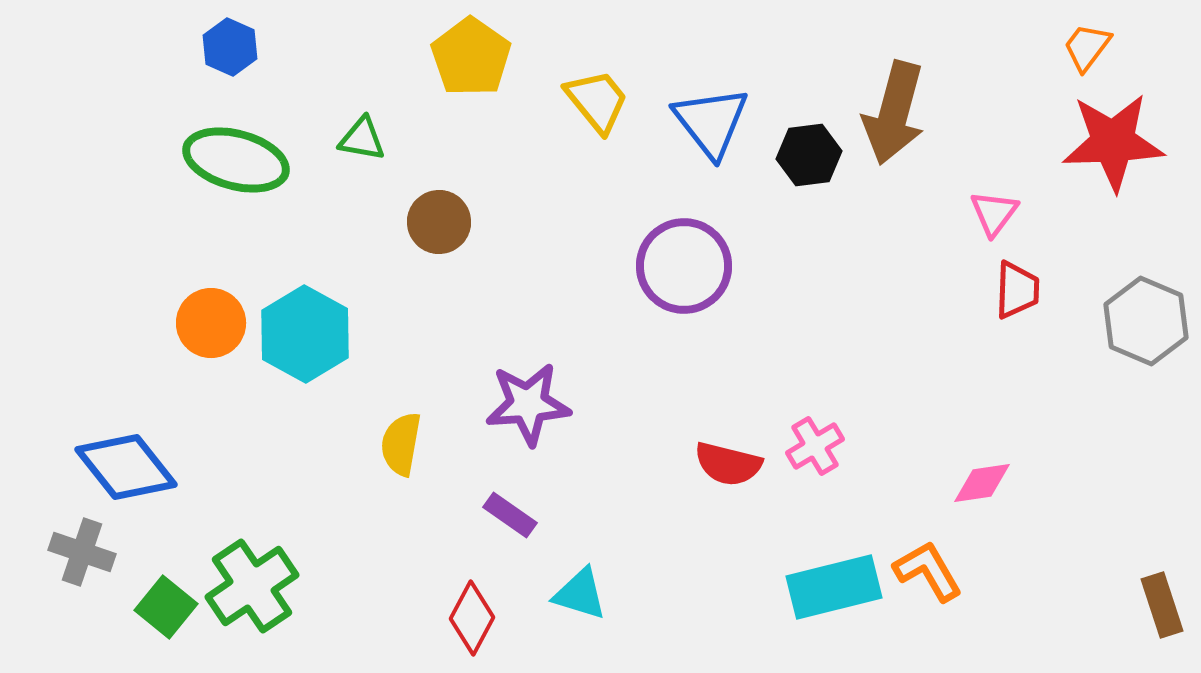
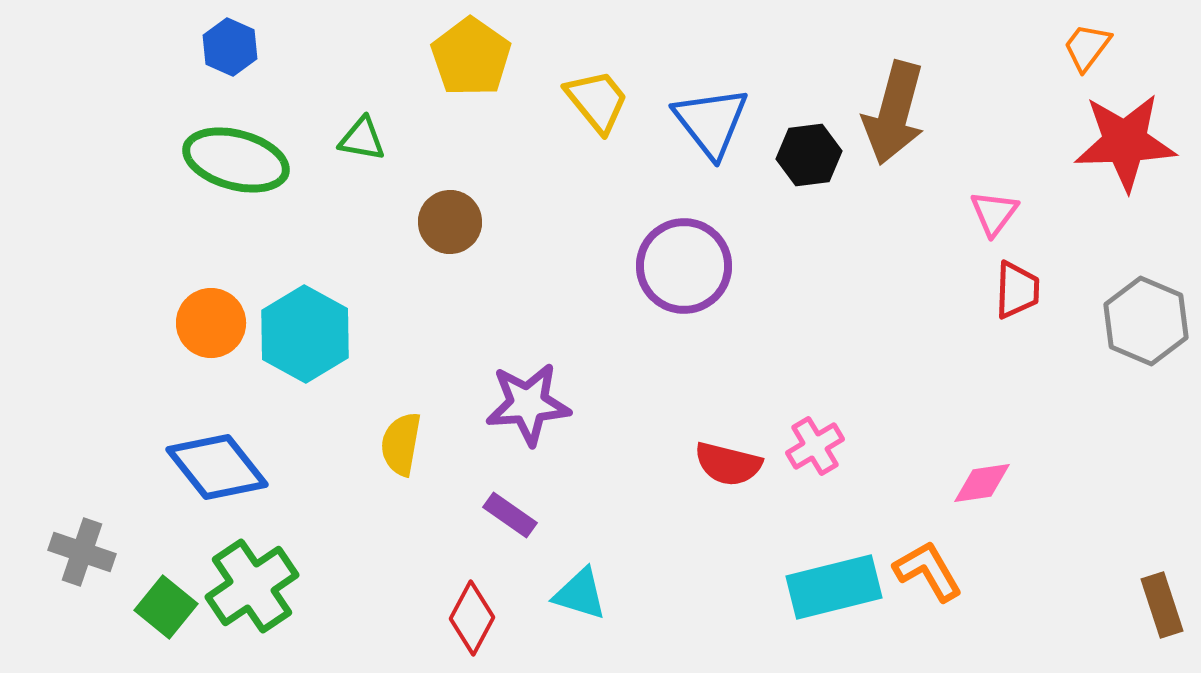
red star: moved 12 px right
brown circle: moved 11 px right
blue diamond: moved 91 px right
